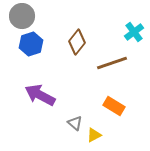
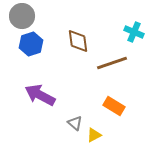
cyan cross: rotated 30 degrees counterclockwise
brown diamond: moved 1 px right, 1 px up; rotated 45 degrees counterclockwise
